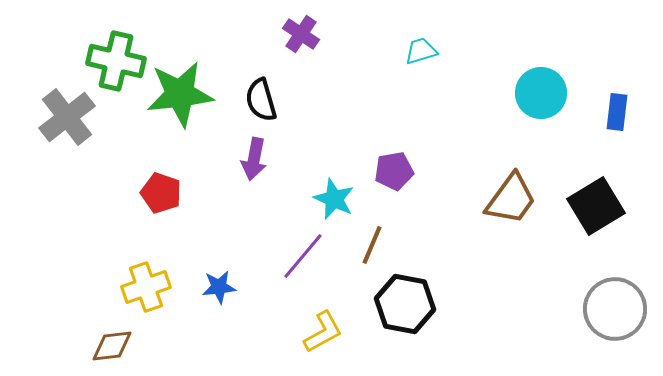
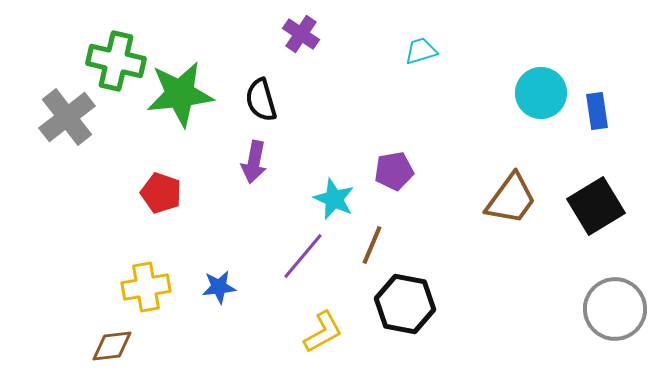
blue rectangle: moved 20 px left, 1 px up; rotated 15 degrees counterclockwise
purple arrow: moved 3 px down
yellow cross: rotated 9 degrees clockwise
